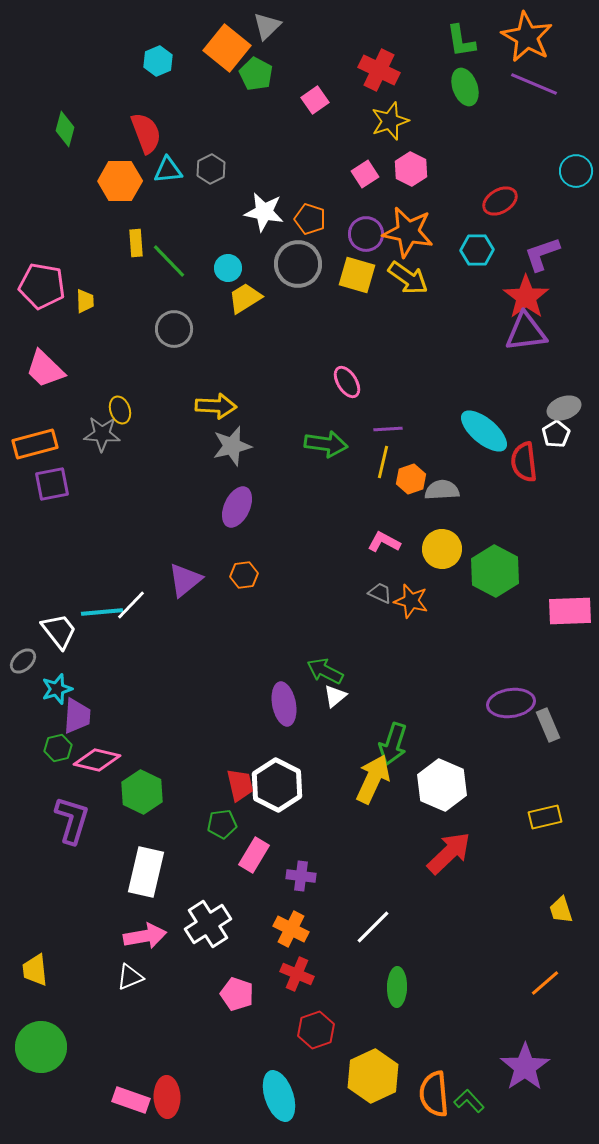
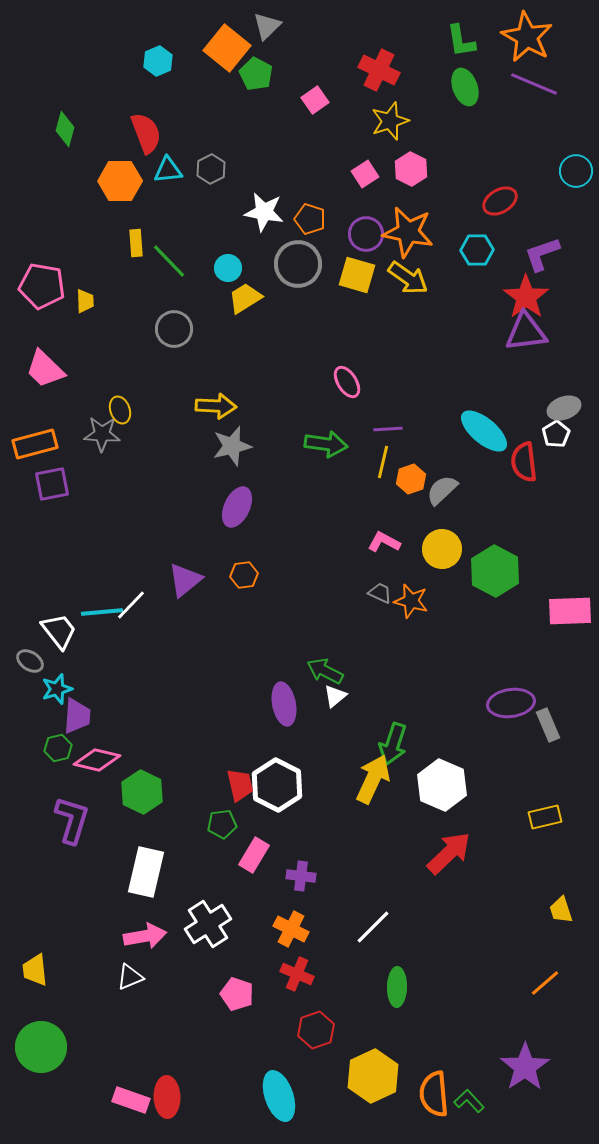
gray semicircle at (442, 490): rotated 40 degrees counterclockwise
gray ellipse at (23, 661): moved 7 px right; rotated 76 degrees clockwise
